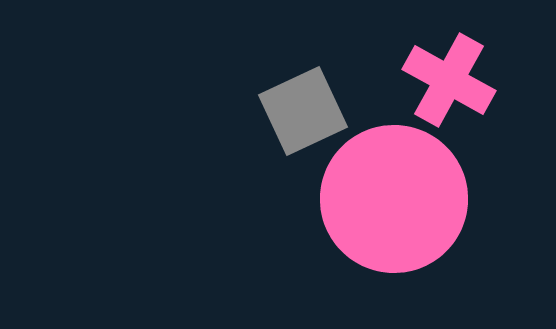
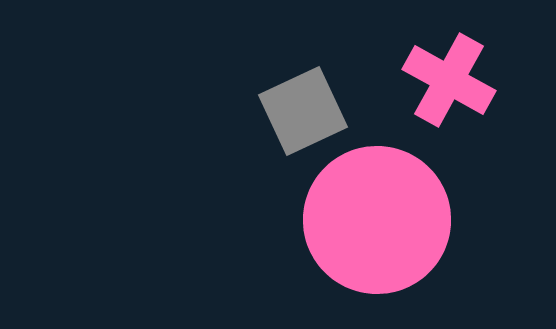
pink circle: moved 17 px left, 21 px down
